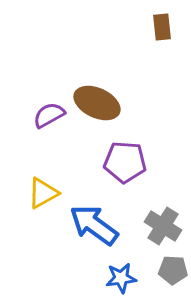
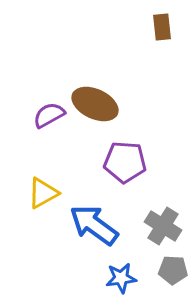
brown ellipse: moved 2 px left, 1 px down
